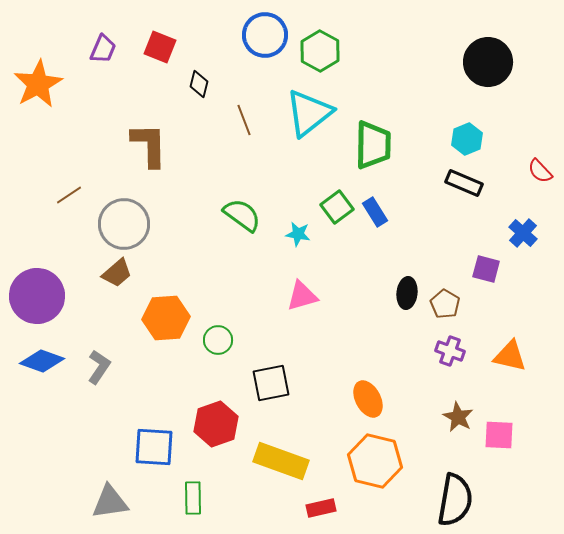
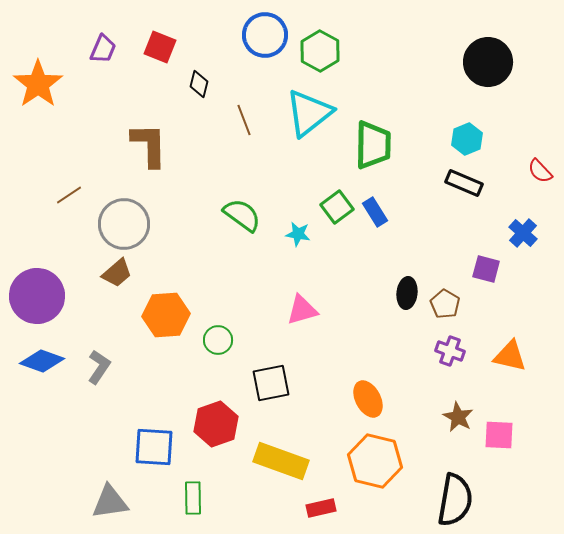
orange star at (38, 84): rotated 6 degrees counterclockwise
pink triangle at (302, 296): moved 14 px down
orange hexagon at (166, 318): moved 3 px up
